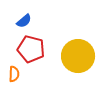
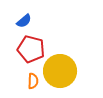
yellow circle: moved 18 px left, 15 px down
orange semicircle: moved 19 px right, 7 px down
